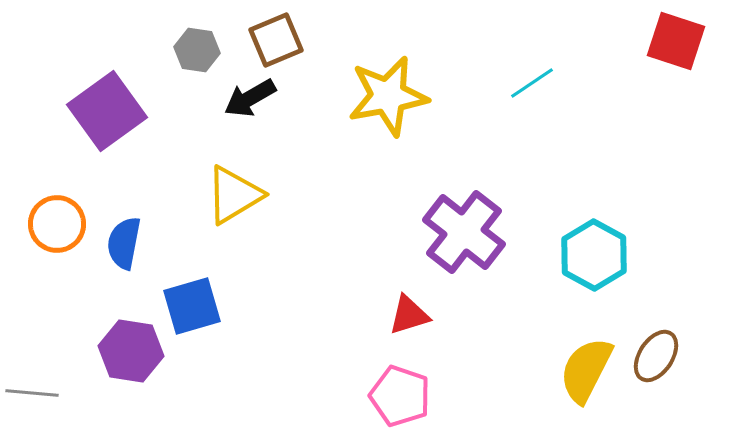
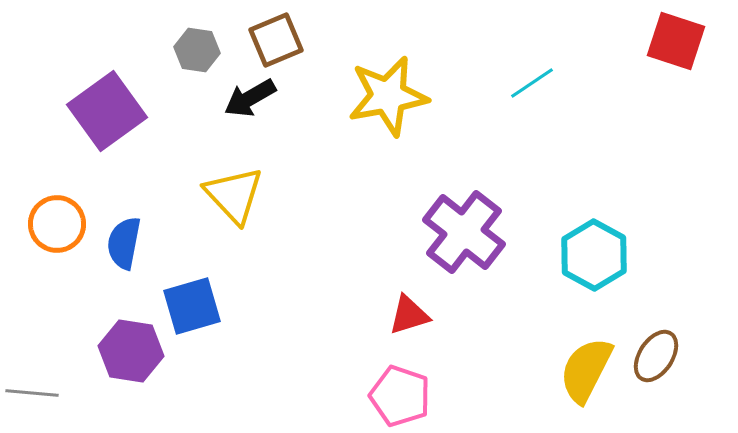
yellow triangle: rotated 42 degrees counterclockwise
